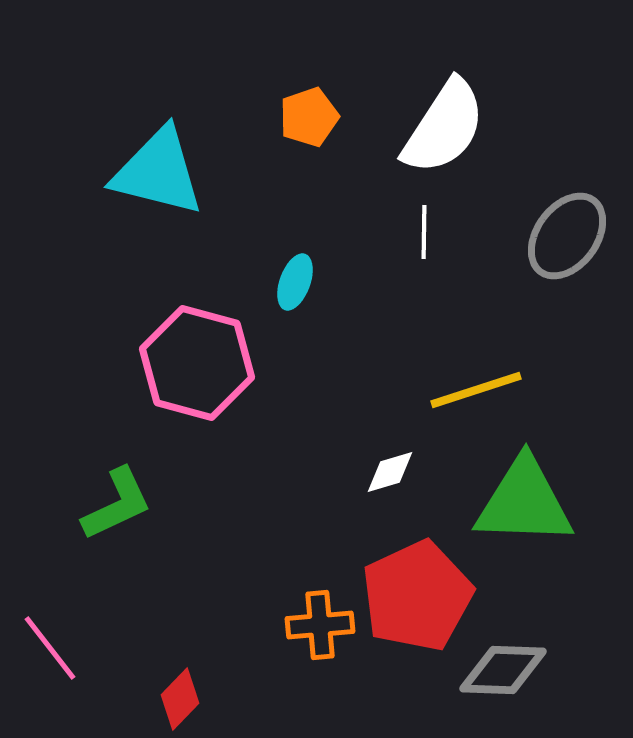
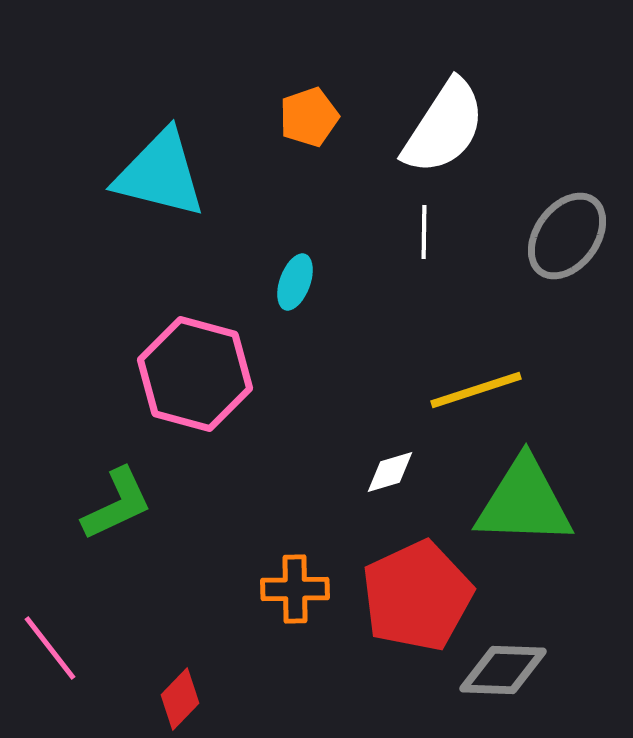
cyan triangle: moved 2 px right, 2 px down
pink hexagon: moved 2 px left, 11 px down
orange cross: moved 25 px left, 36 px up; rotated 4 degrees clockwise
